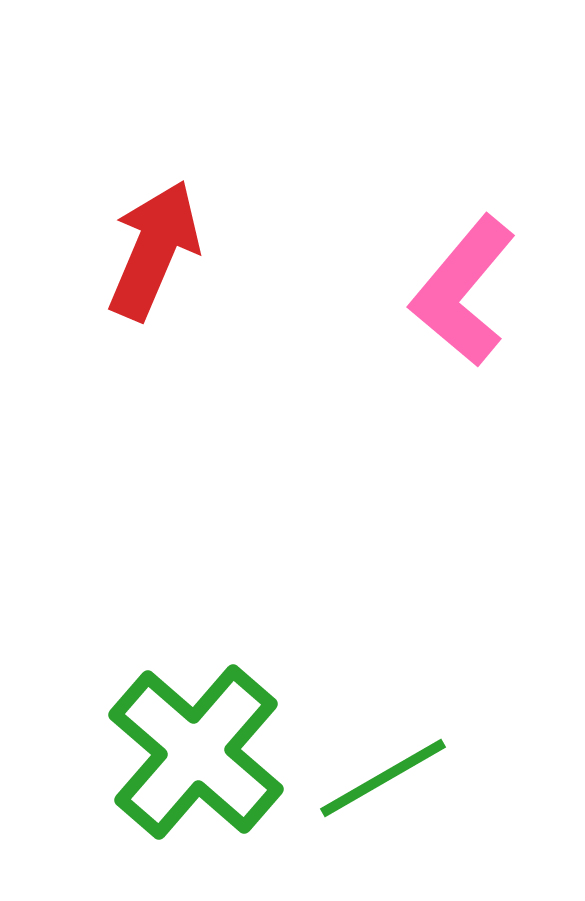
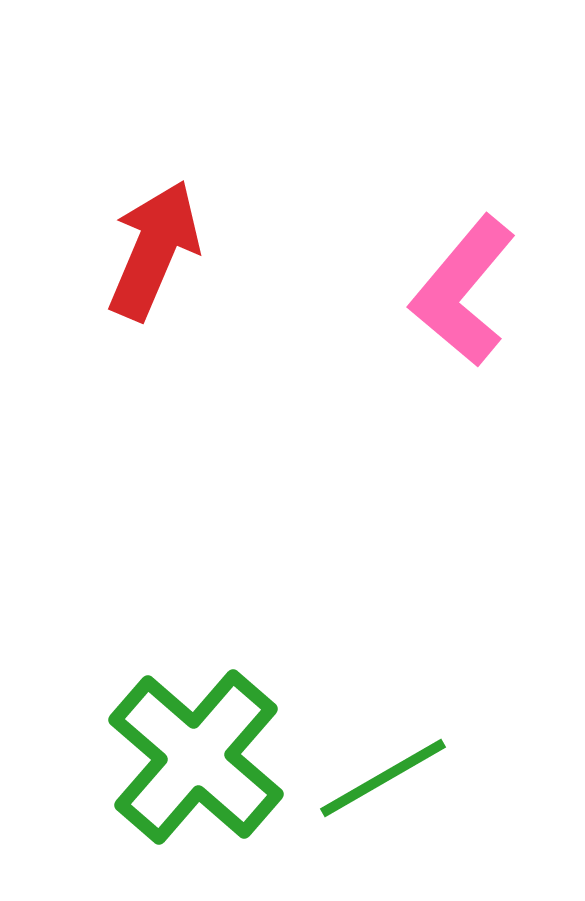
green cross: moved 5 px down
